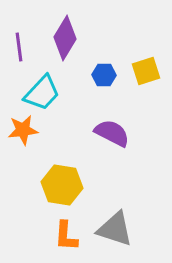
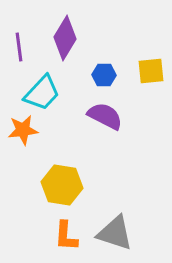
yellow square: moved 5 px right; rotated 12 degrees clockwise
purple semicircle: moved 7 px left, 17 px up
gray triangle: moved 4 px down
